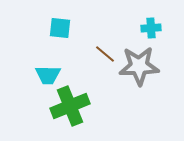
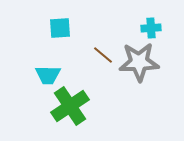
cyan square: rotated 10 degrees counterclockwise
brown line: moved 2 px left, 1 px down
gray star: moved 4 px up
green cross: rotated 12 degrees counterclockwise
